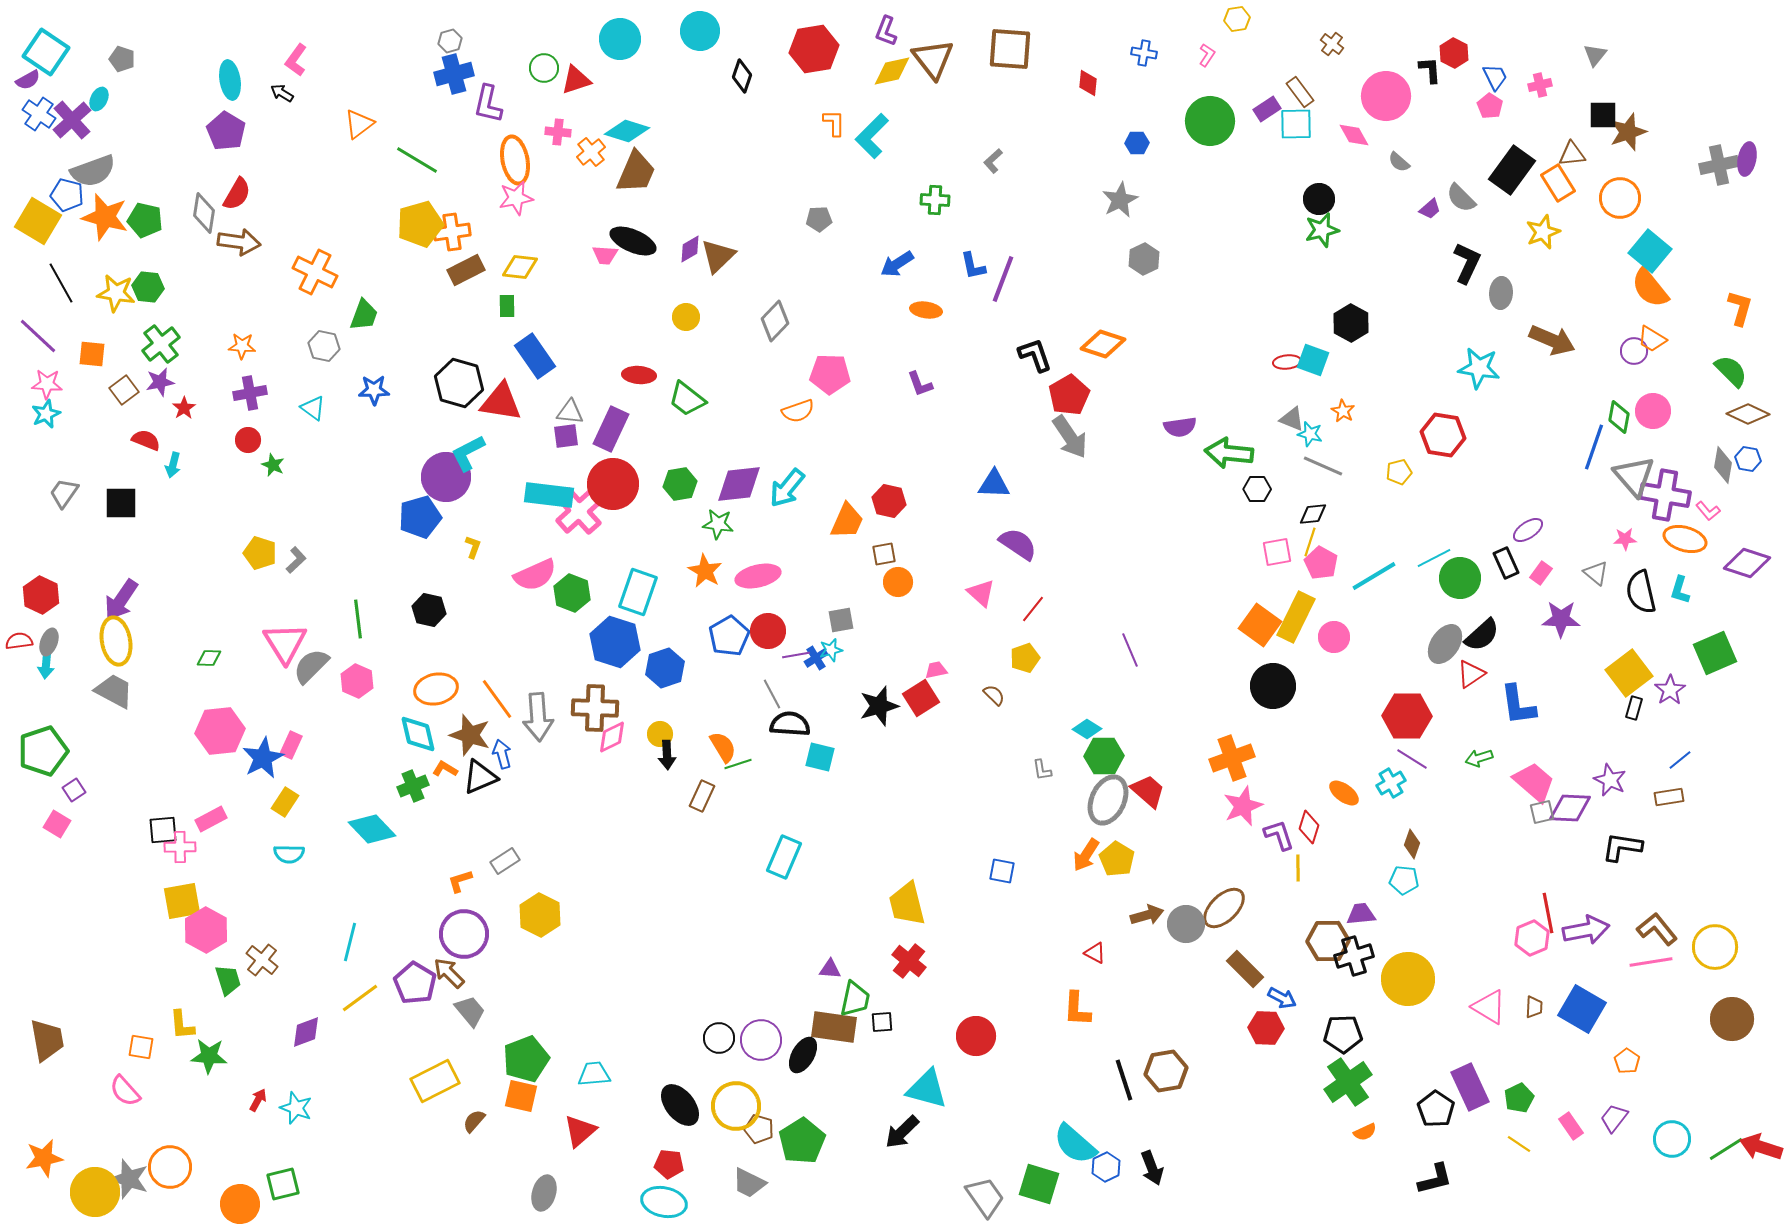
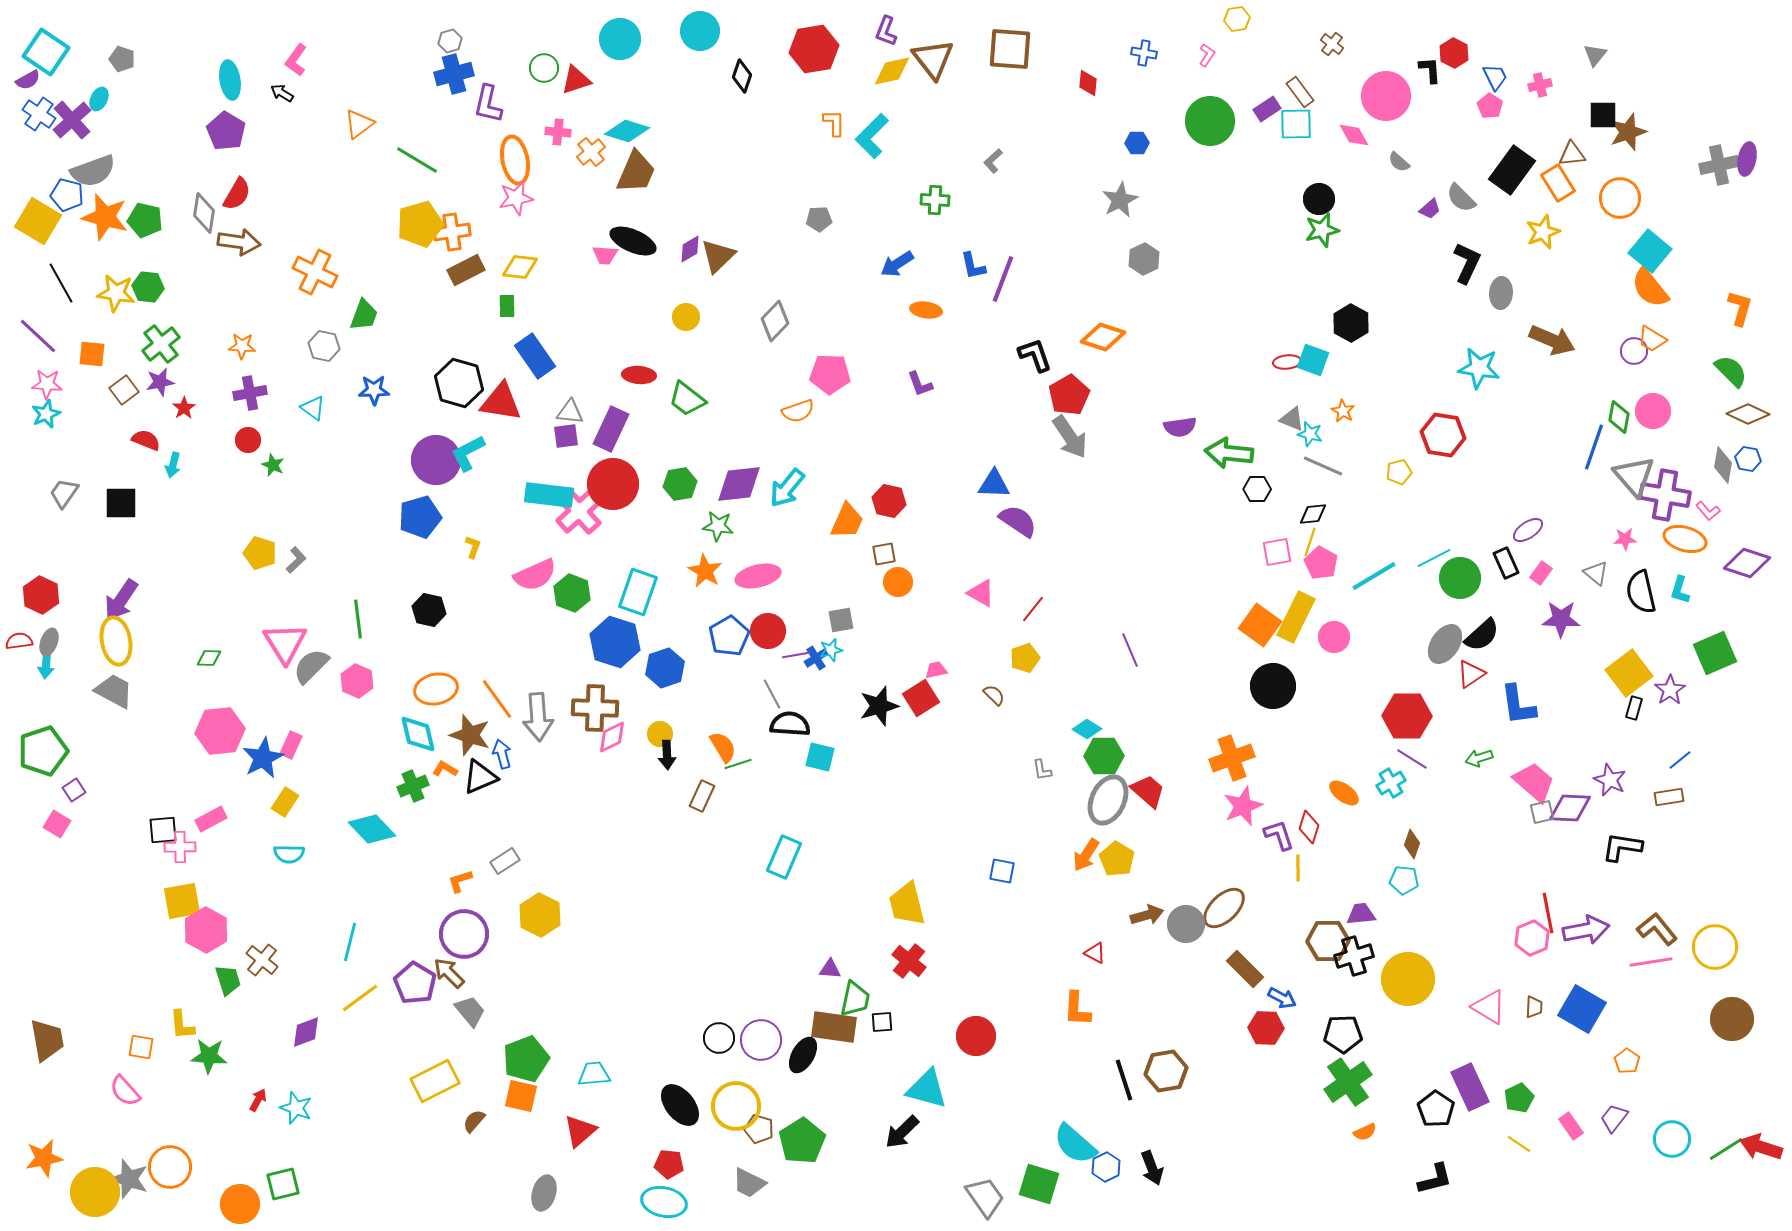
orange diamond at (1103, 344): moved 7 px up
purple circle at (446, 477): moved 10 px left, 17 px up
green star at (718, 524): moved 2 px down
purple semicircle at (1018, 544): moved 23 px up
pink triangle at (981, 593): rotated 12 degrees counterclockwise
